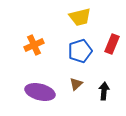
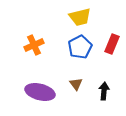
blue pentagon: moved 4 px up; rotated 10 degrees counterclockwise
brown triangle: rotated 24 degrees counterclockwise
